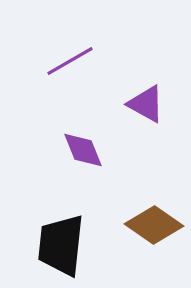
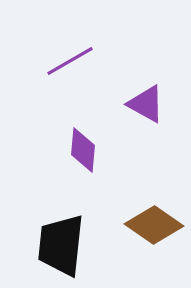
purple diamond: rotated 27 degrees clockwise
